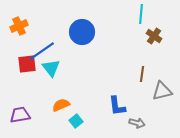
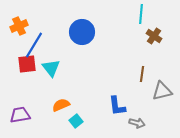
blue line: moved 8 px left, 6 px up; rotated 24 degrees counterclockwise
